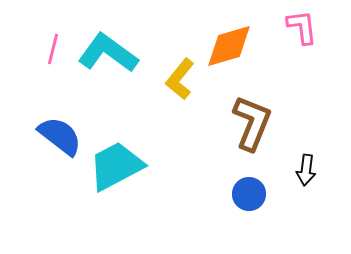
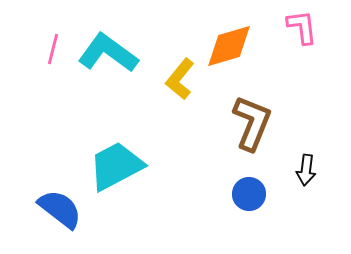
blue semicircle: moved 73 px down
